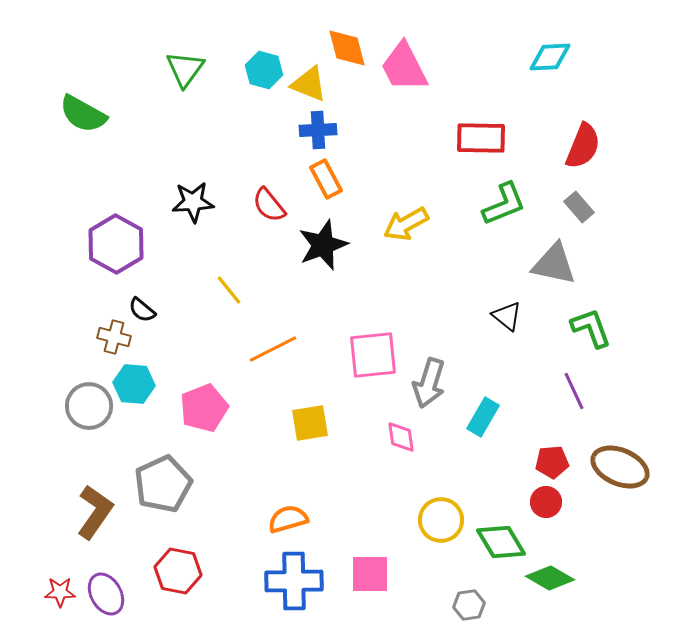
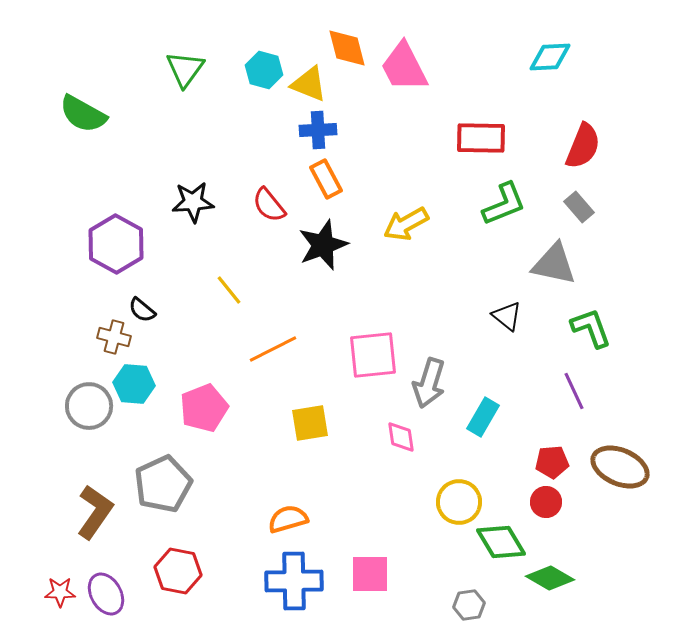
yellow circle at (441, 520): moved 18 px right, 18 px up
